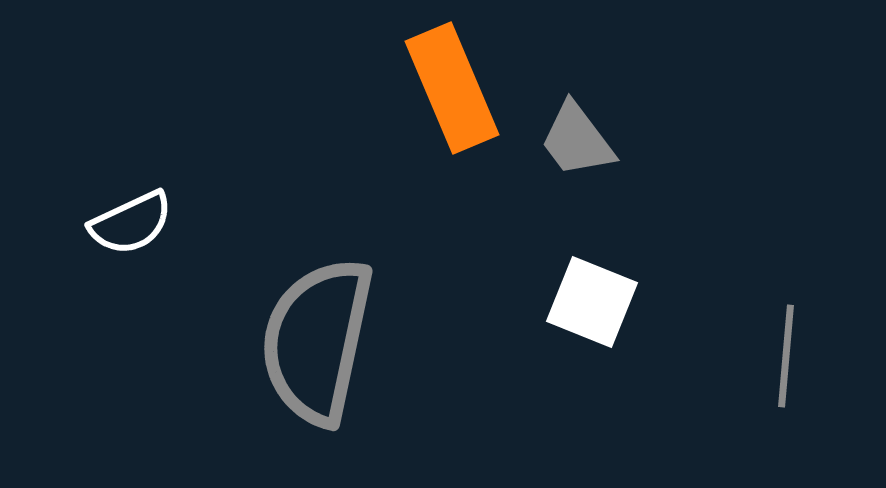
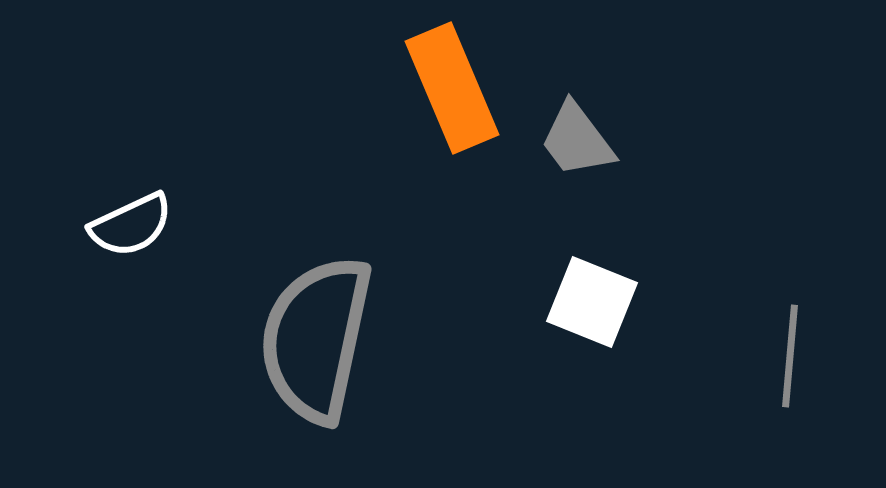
white semicircle: moved 2 px down
gray semicircle: moved 1 px left, 2 px up
gray line: moved 4 px right
